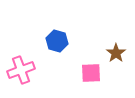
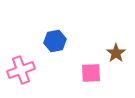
blue hexagon: moved 2 px left; rotated 25 degrees counterclockwise
